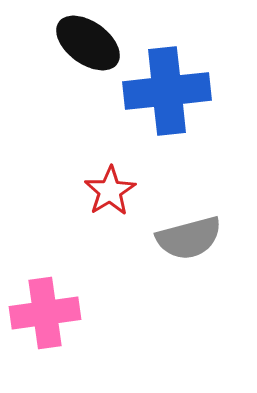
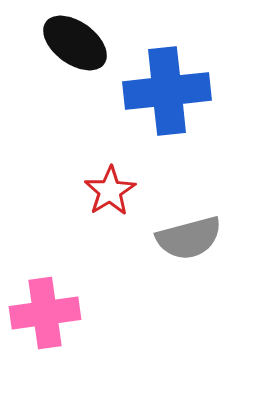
black ellipse: moved 13 px left
